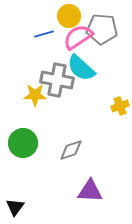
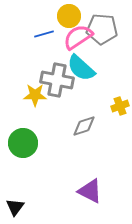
gray diamond: moved 13 px right, 24 px up
purple triangle: rotated 24 degrees clockwise
